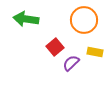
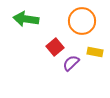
orange circle: moved 2 px left, 1 px down
